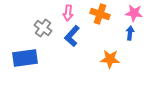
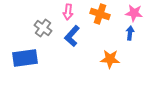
pink arrow: moved 1 px up
